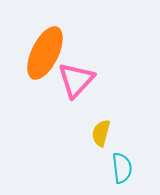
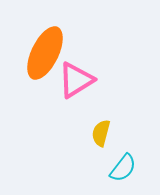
pink triangle: rotated 15 degrees clockwise
cyan semicircle: moved 1 px right; rotated 44 degrees clockwise
